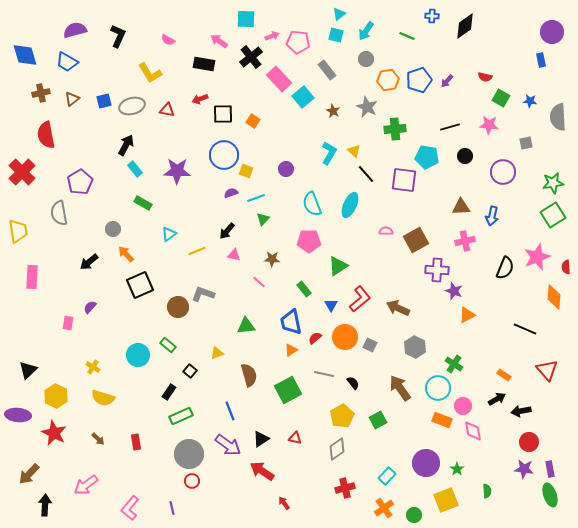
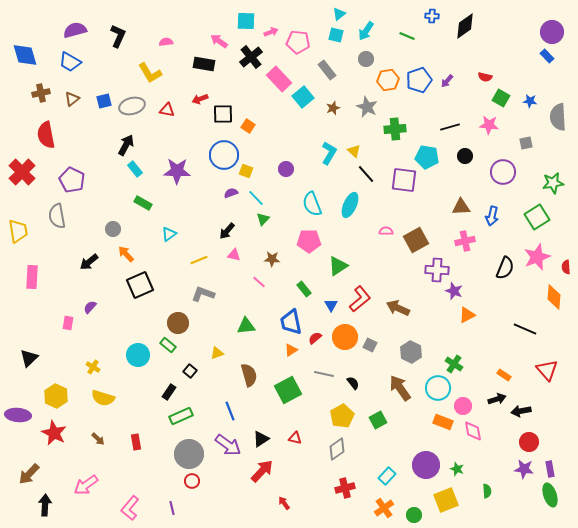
cyan square at (246, 19): moved 2 px down
pink arrow at (272, 36): moved 1 px left, 4 px up
pink semicircle at (168, 40): moved 2 px left, 2 px down; rotated 144 degrees clockwise
blue rectangle at (541, 60): moved 6 px right, 4 px up; rotated 32 degrees counterclockwise
blue trapezoid at (67, 62): moved 3 px right
brown star at (333, 111): moved 3 px up; rotated 24 degrees clockwise
orange square at (253, 121): moved 5 px left, 5 px down
purple pentagon at (80, 182): moved 8 px left, 2 px up; rotated 15 degrees counterclockwise
cyan line at (256, 198): rotated 66 degrees clockwise
gray semicircle at (59, 213): moved 2 px left, 3 px down
green square at (553, 215): moved 16 px left, 2 px down
yellow line at (197, 251): moved 2 px right, 9 px down
brown circle at (178, 307): moved 16 px down
gray hexagon at (415, 347): moved 4 px left, 5 px down
black triangle at (28, 370): moved 1 px right, 12 px up
black arrow at (497, 399): rotated 12 degrees clockwise
orange rectangle at (442, 420): moved 1 px right, 2 px down
purple circle at (426, 463): moved 2 px down
green star at (457, 469): rotated 16 degrees counterclockwise
red arrow at (262, 471): rotated 100 degrees clockwise
